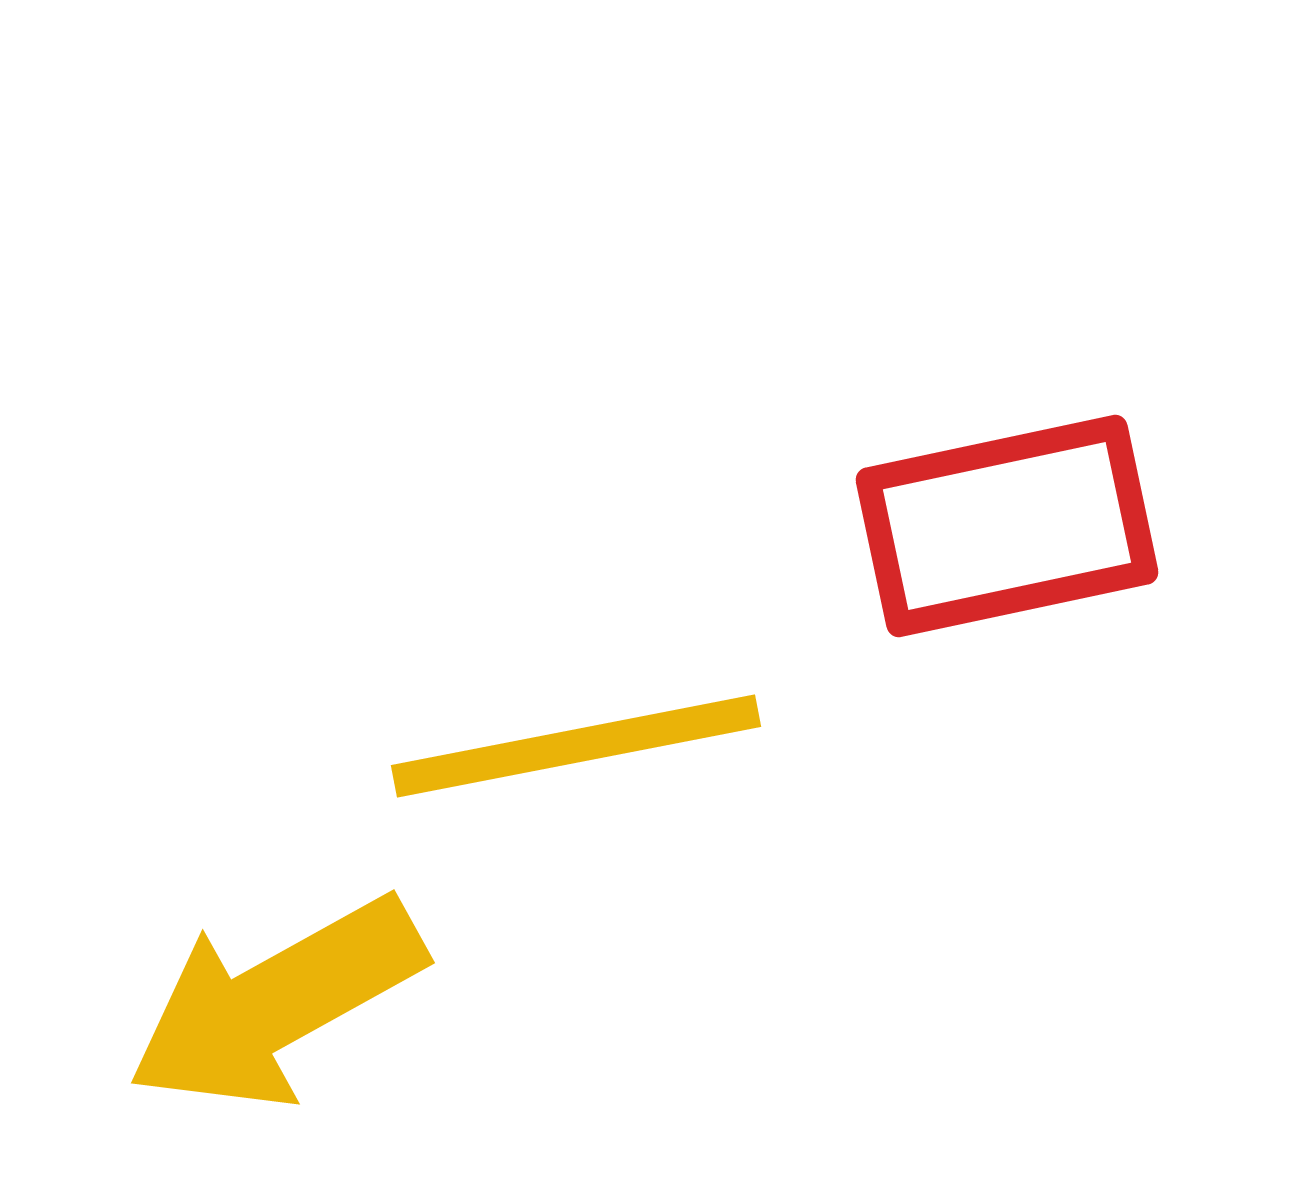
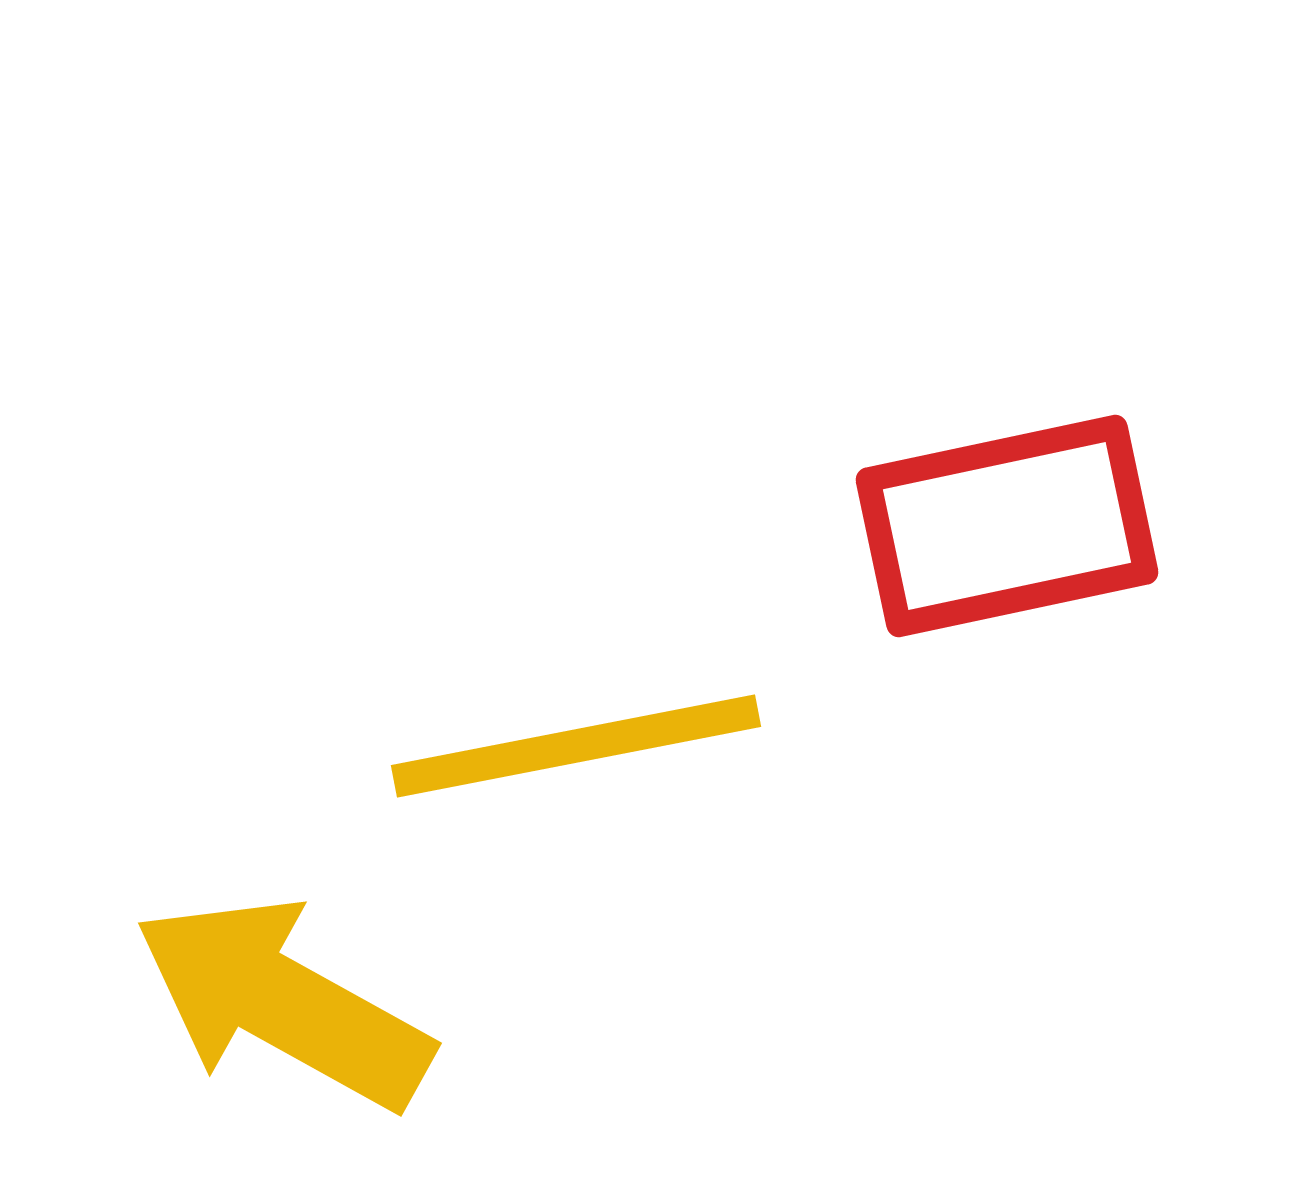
yellow arrow: moved 7 px right; rotated 58 degrees clockwise
